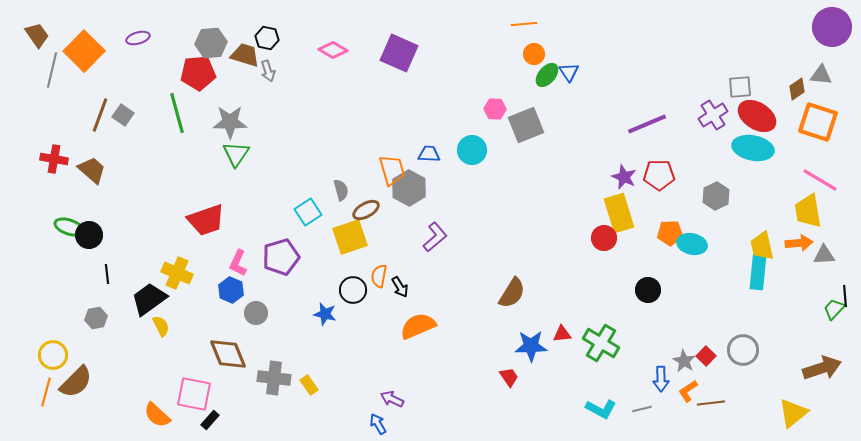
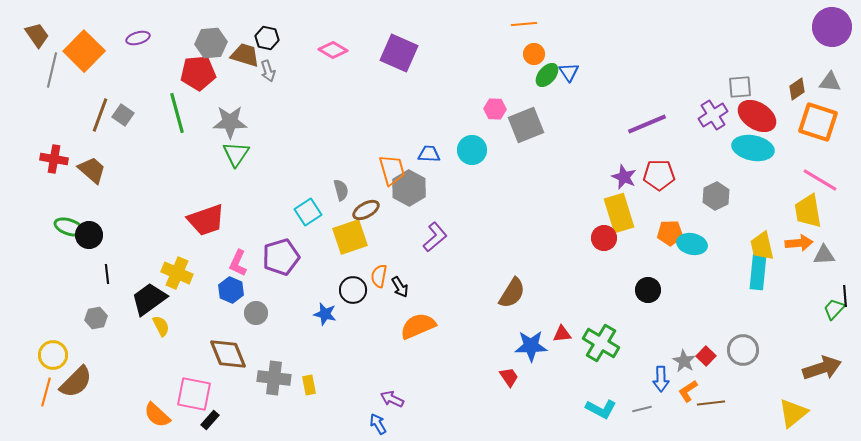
gray triangle at (821, 75): moved 9 px right, 7 px down
yellow rectangle at (309, 385): rotated 24 degrees clockwise
